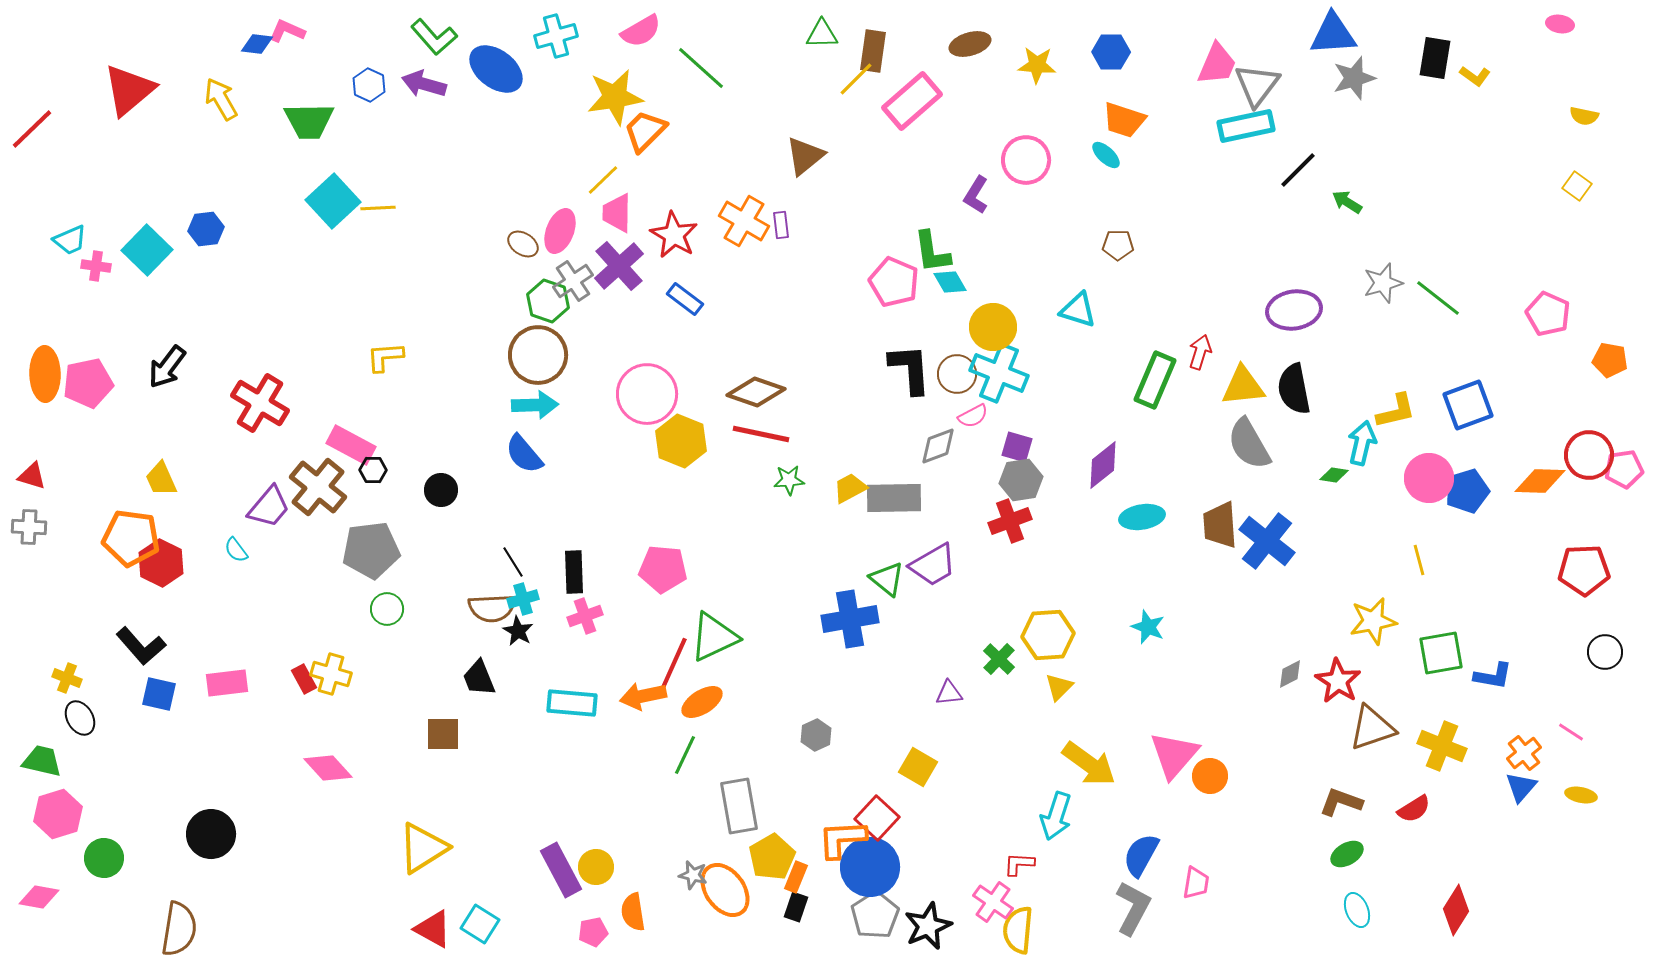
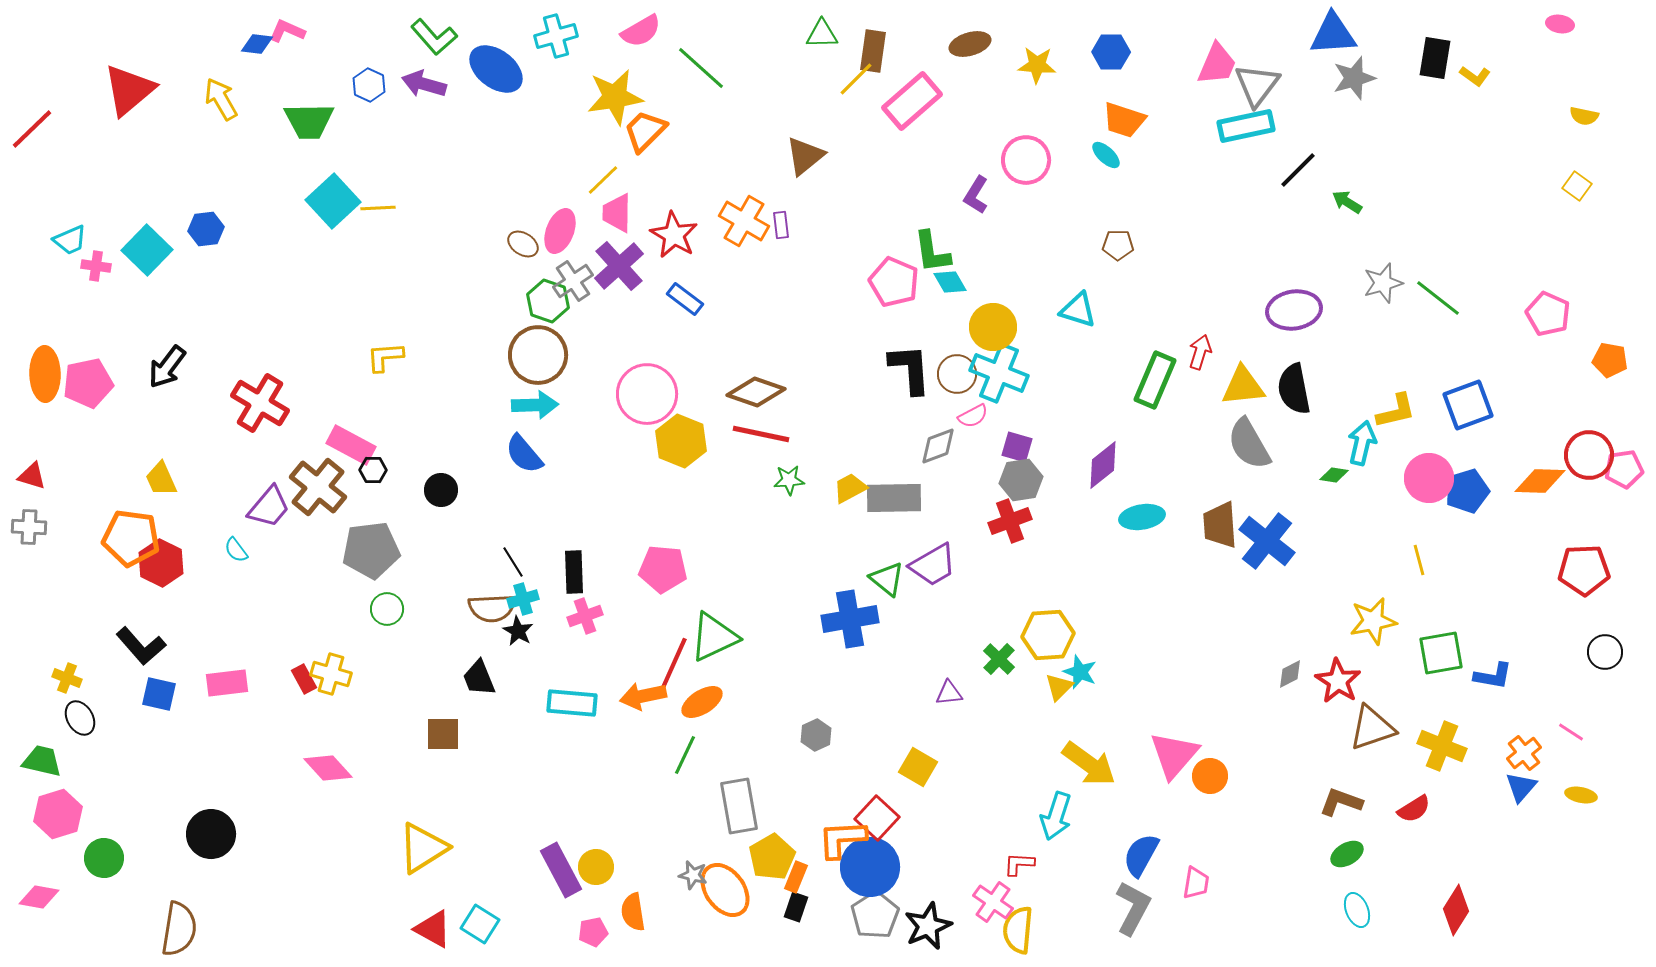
cyan star at (1148, 627): moved 68 px left, 45 px down
